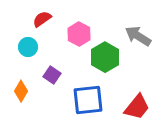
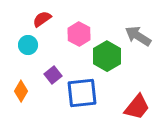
cyan circle: moved 2 px up
green hexagon: moved 2 px right, 1 px up
purple square: moved 1 px right; rotated 18 degrees clockwise
blue square: moved 6 px left, 7 px up
